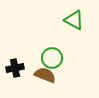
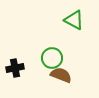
brown semicircle: moved 16 px right
